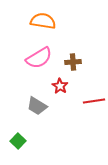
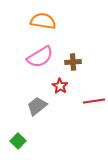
pink semicircle: moved 1 px right, 1 px up
gray trapezoid: rotated 110 degrees clockwise
